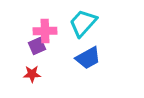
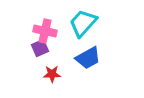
pink cross: rotated 15 degrees clockwise
purple square: moved 3 px right, 2 px down
red star: moved 20 px right
